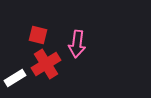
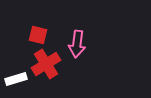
white rectangle: moved 1 px right, 1 px down; rotated 15 degrees clockwise
